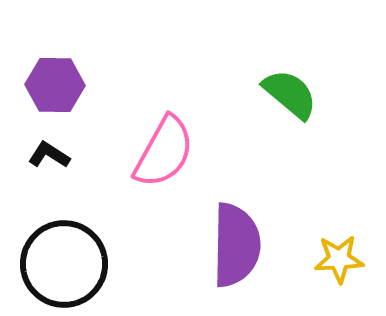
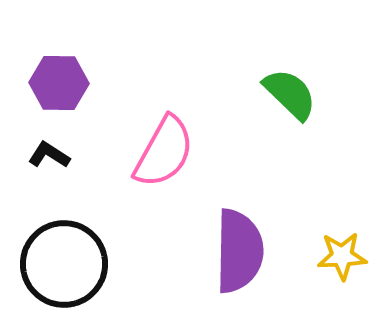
purple hexagon: moved 4 px right, 2 px up
green semicircle: rotated 4 degrees clockwise
purple semicircle: moved 3 px right, 6 px down
yellow star: moved 3 px right, 3 px up
